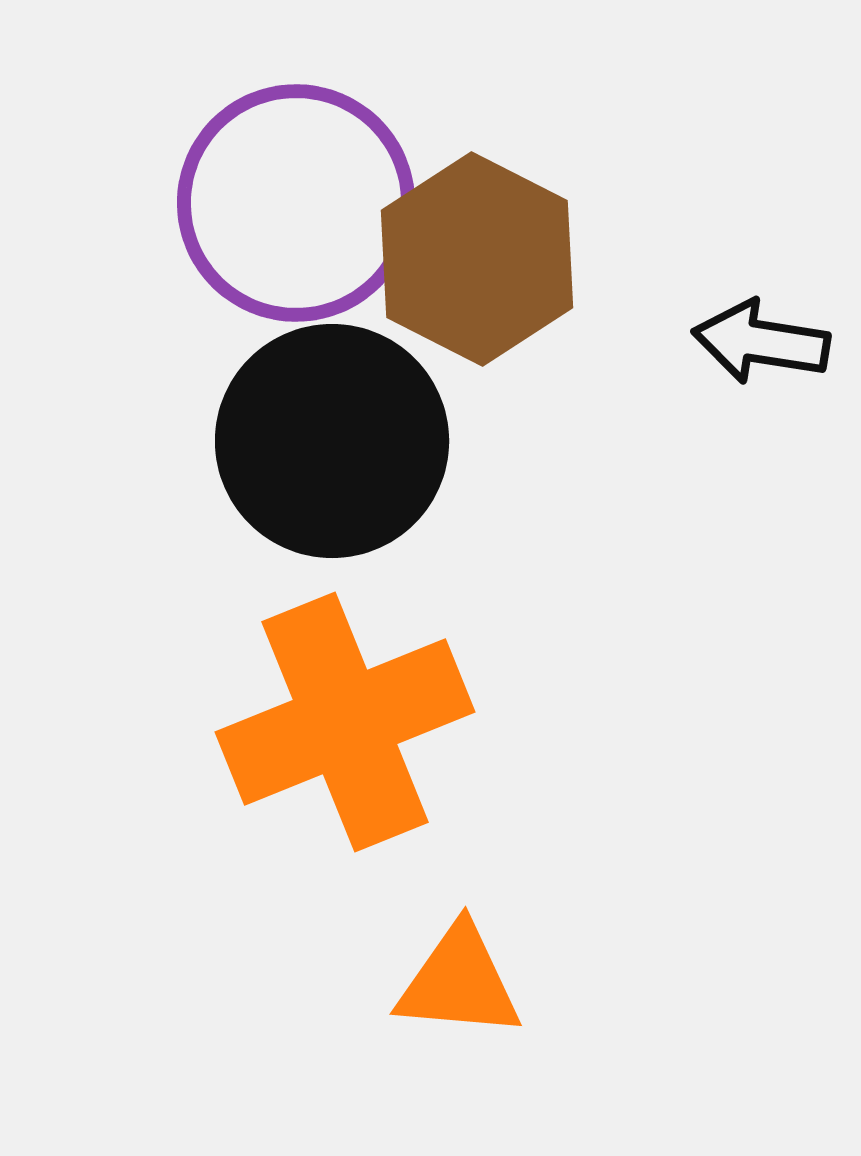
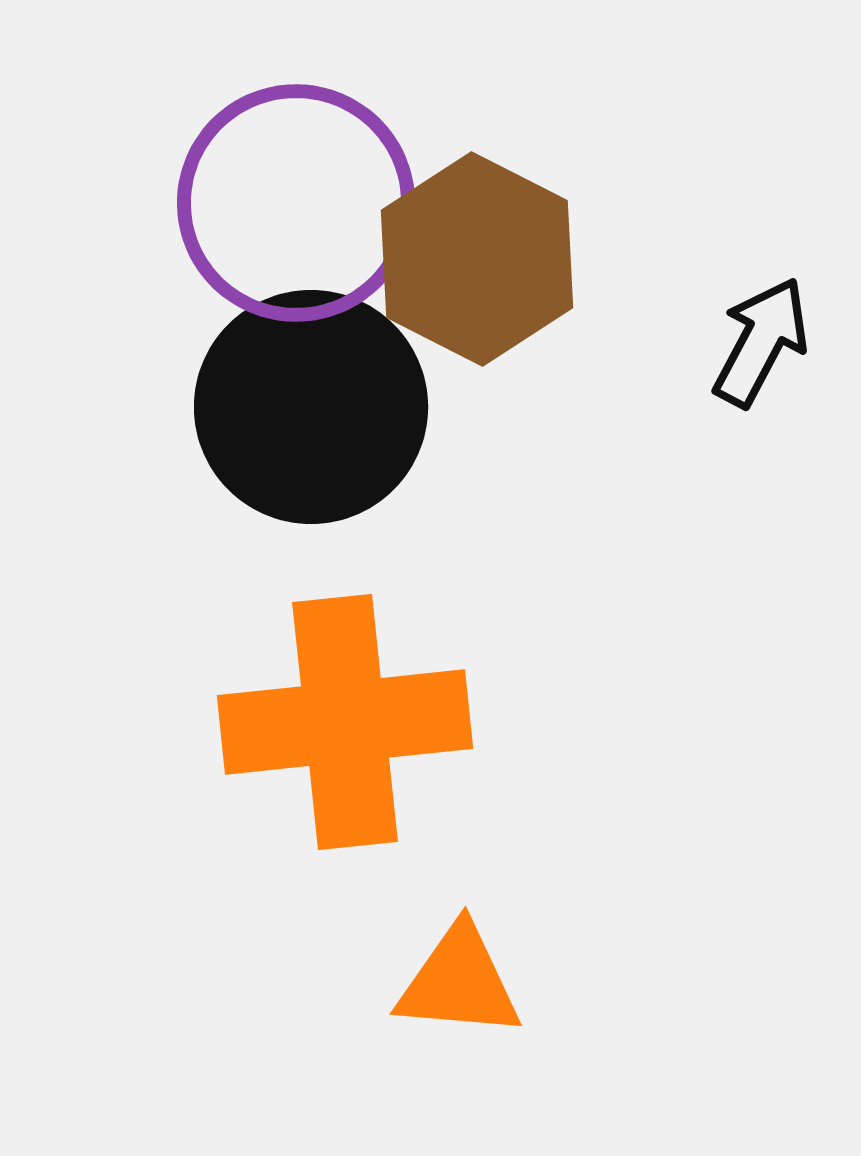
black arrow: rotated 109 degrees clockwise
black circle: moved 21 px left, 34 px up
orange cross: rotated 16 degrees clockwise
